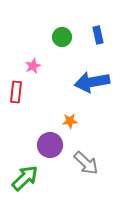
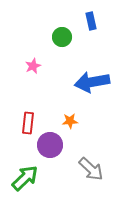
blue rectangle: moved 7 px left, 14 px up
red rectangle: moved 12 px right, 31 px down
gray arrow: moved 5 px right, 6 px down
